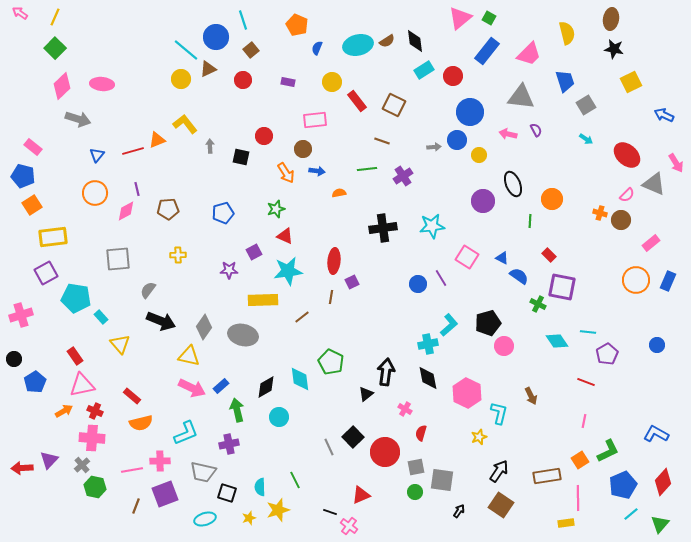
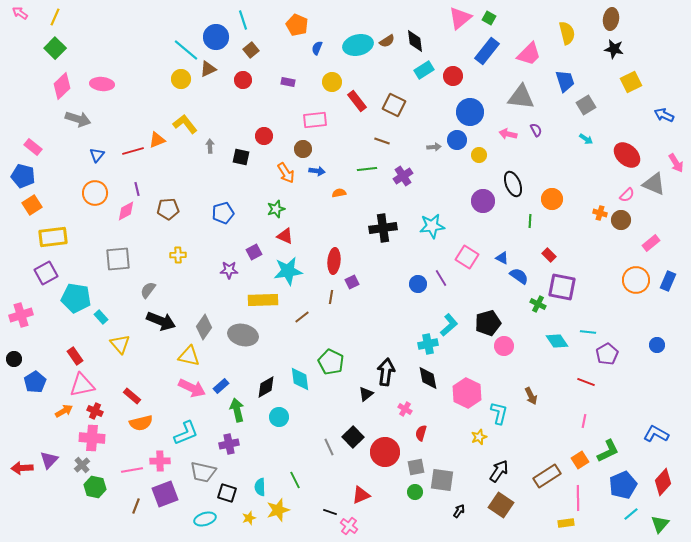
brown rectangle at (547, 476): rotated 24 degrees counterclockwise
